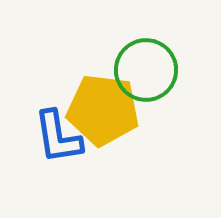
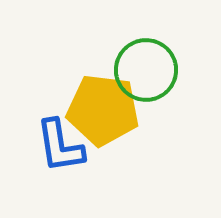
blue L-shape: moved 2 px right, 9 px down
